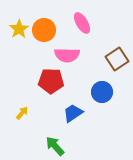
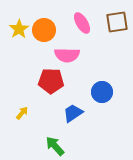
brown square: moved 37 px up; rotated 25 degrees clockwise
